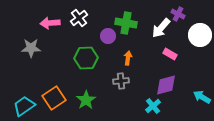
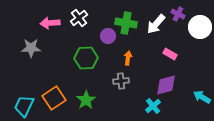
white arrow: moved 5 px left, 4 px up
white circle: moved 8 px up
cyan trapezoid: rotated 30 degrees counterclockwise
